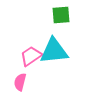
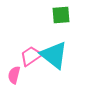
cyan triangle: moved 4 px down; rotated 44 degrees clockwise
pink semicircle: moved 6 px left, 7 px up
